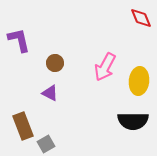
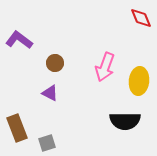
purple L-shape: rotated 40 degrees counterclockwise
pink arrow: rotated 8 degrees counterclockwise
black semicircle: moved 8 px left
brown rectangle: moved 6 px left, 2 px down
gray square: moved 1 px right, 1 px up; rotated 12 degrees clockwise
